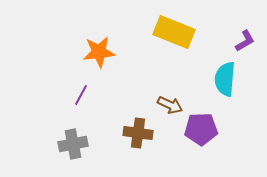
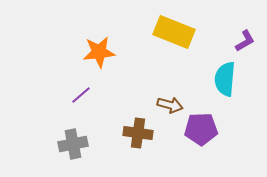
purple line: rotated 20 degrees clockwise
brown arrow: rotated 10 degrees counterclockwise
